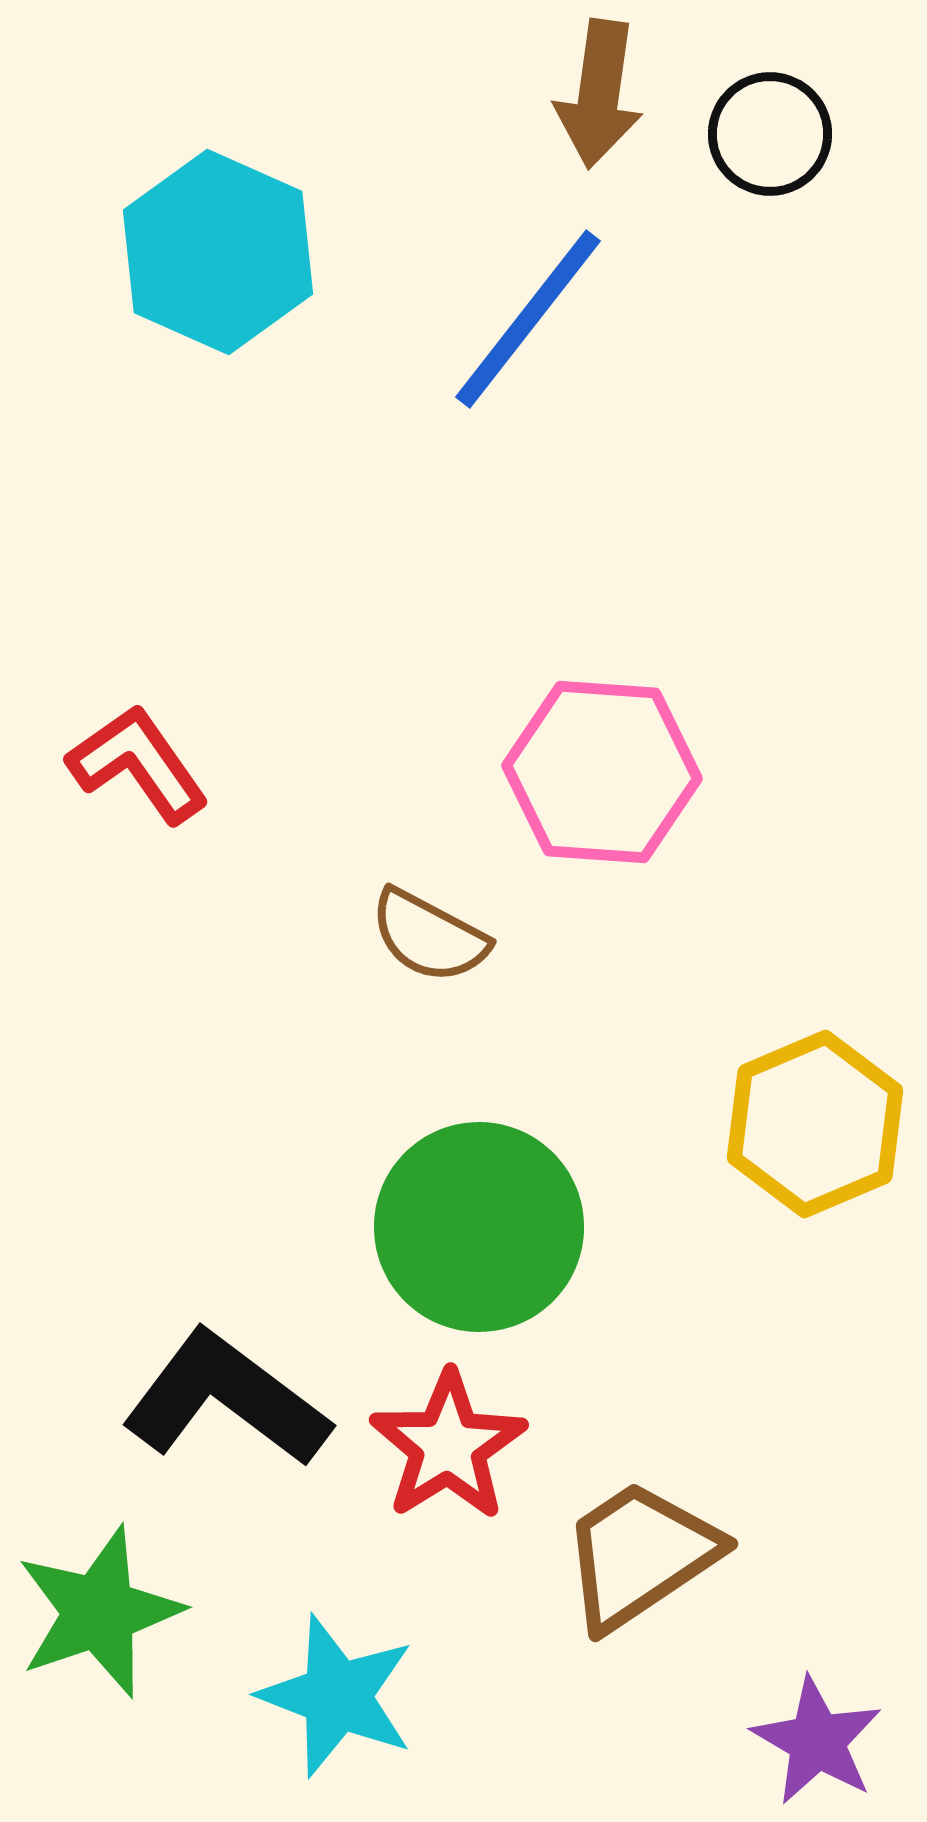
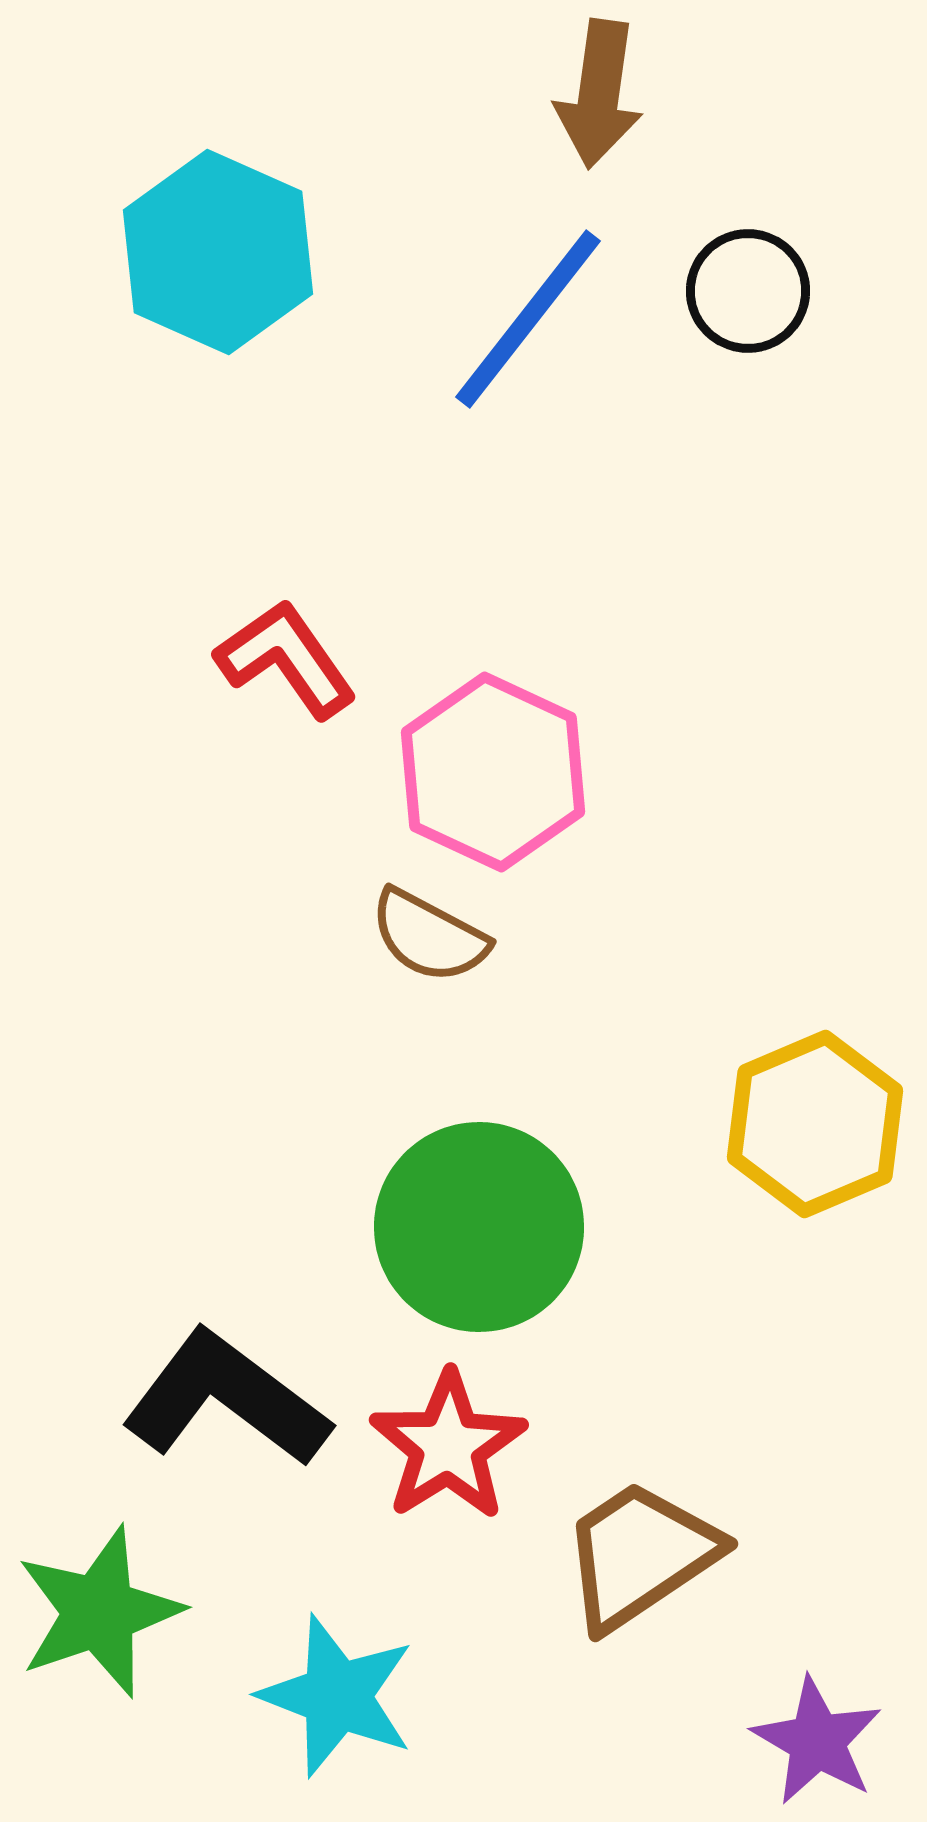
black circle: moved 22 px left, 157 px down
red L-shape: moved 148 px right, 105 px up
pink hexagon: moved 109 px left; rotated 21 degrees clockwise
